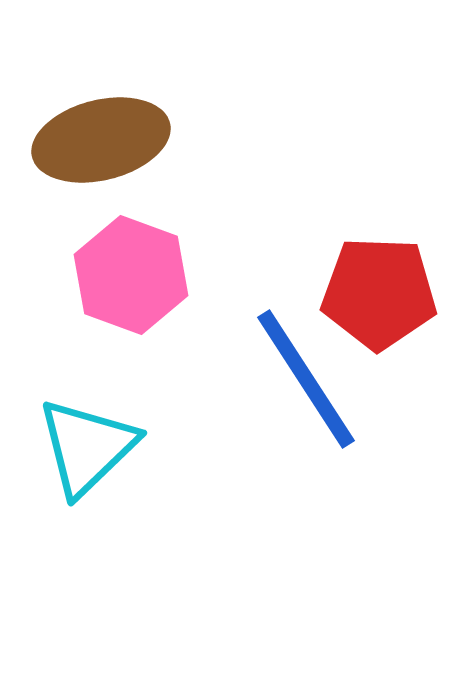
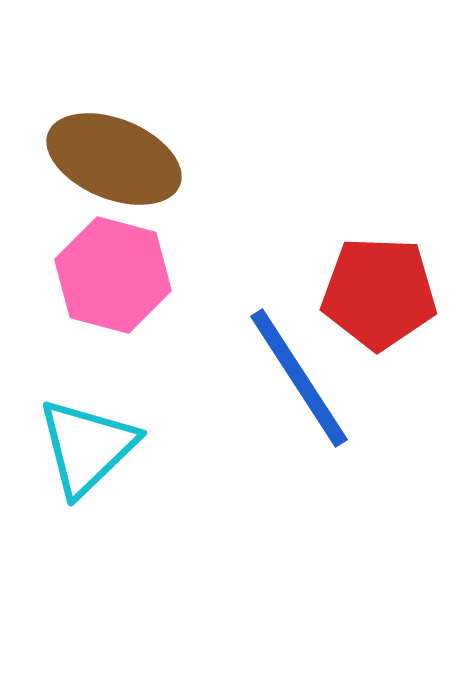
brown ellipse: moved 13 px right, 19 px down; rotated 36 degrees clockwise
pink hexagon: moved 18 px left; rotated 5 degrees counterclockwise
blue line: moved 7 px left, 1 px up
